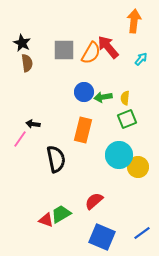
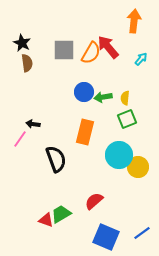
orange rectangle: moved 2 px right, 2 px down
black semicircle: rotated 8 degrees counterclockwise
blue square: moved 4 px right
